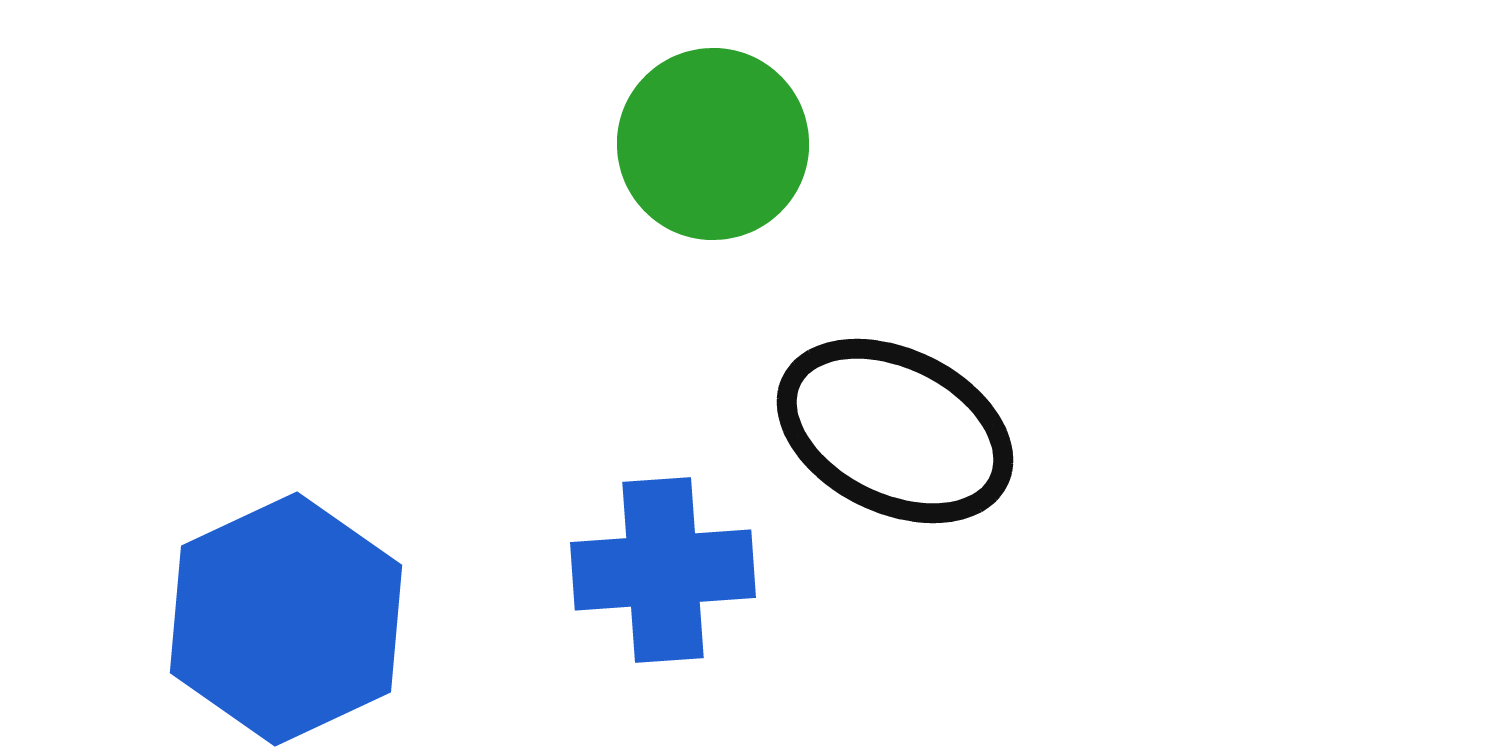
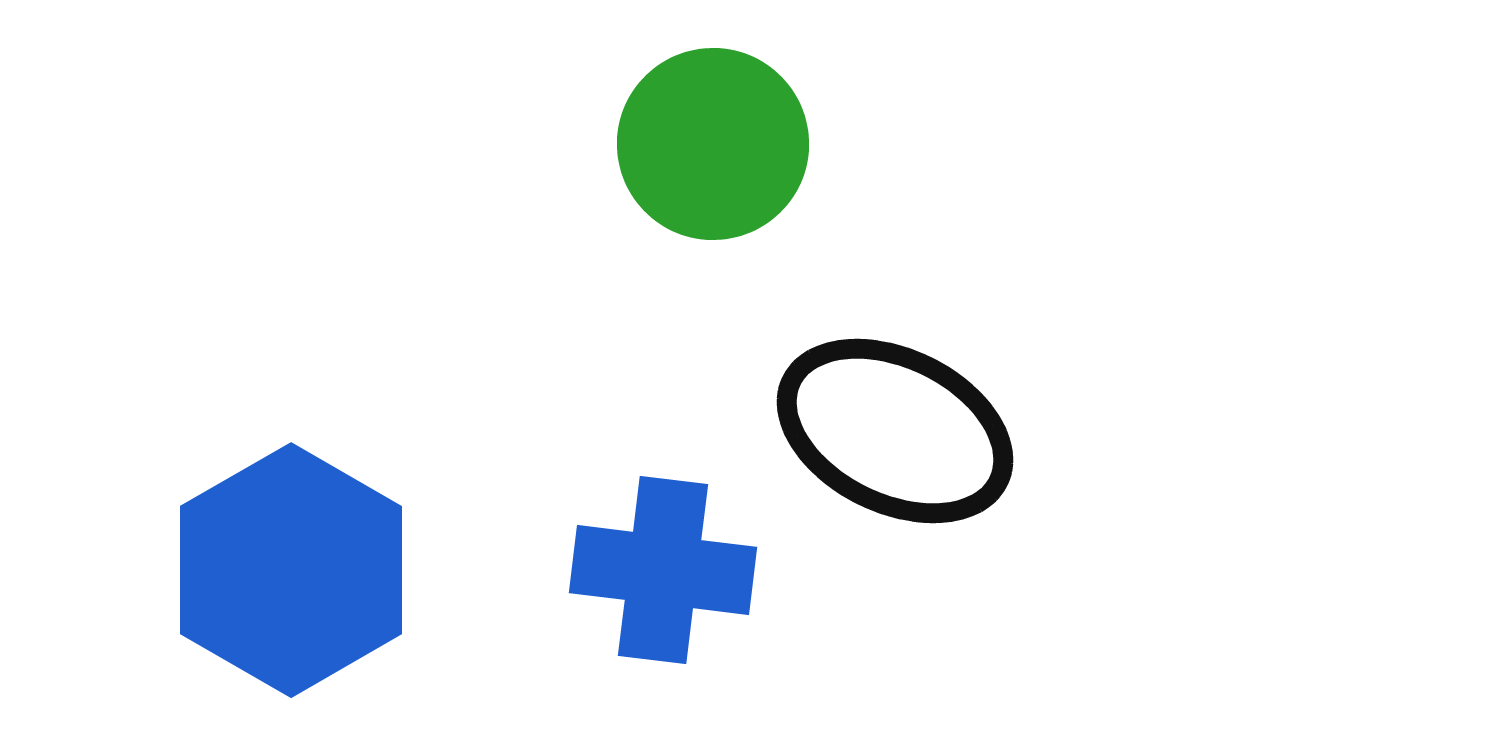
blue cross: rotated 11 degrees clockwise
blue hexagon: moved 5 px right, 49 px up; rotated 5 degrees counterclockwise
